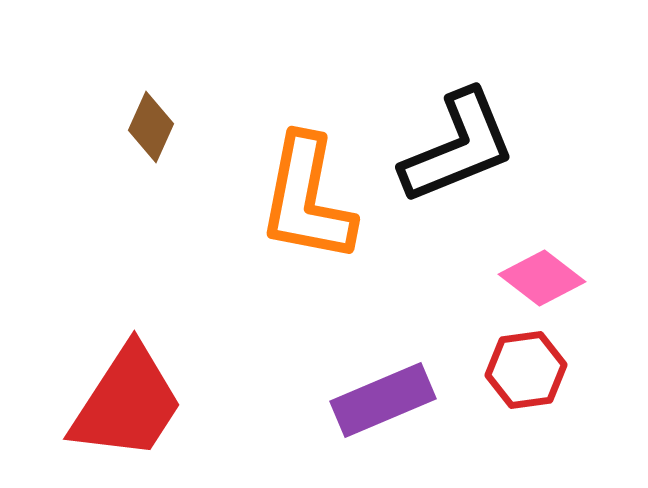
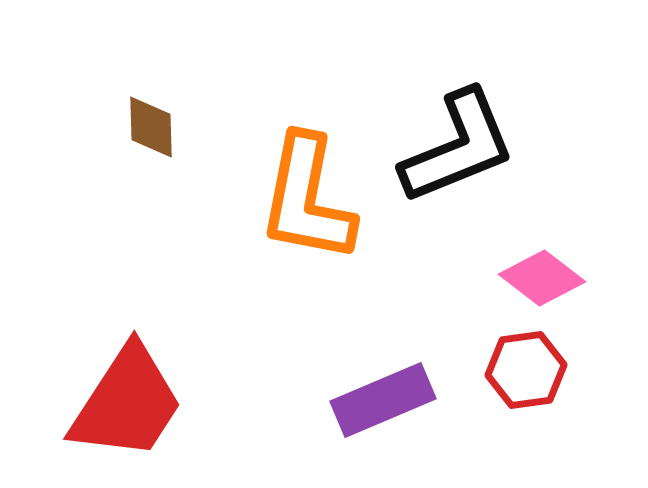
brown diamond: rotated 26 degrees counterclockwise
